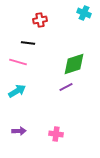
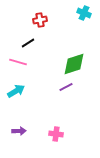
black line: rotated 40 degrees counterclockwise
cyan arrow: moved 1 px left
